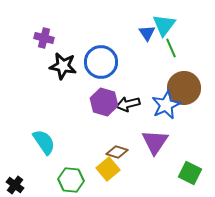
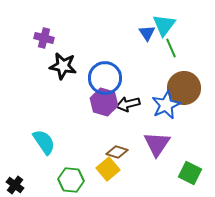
blue circle: moved 4 px right, 16 px down
purple triangle: moved 2 px right, 2 px down
